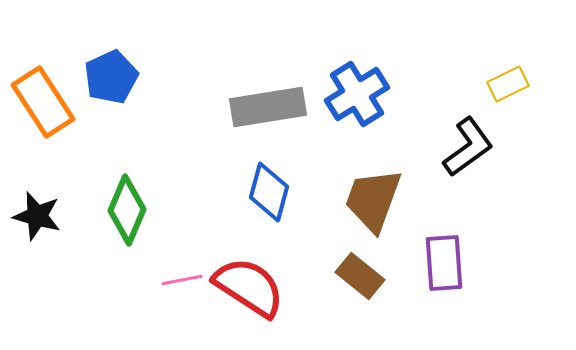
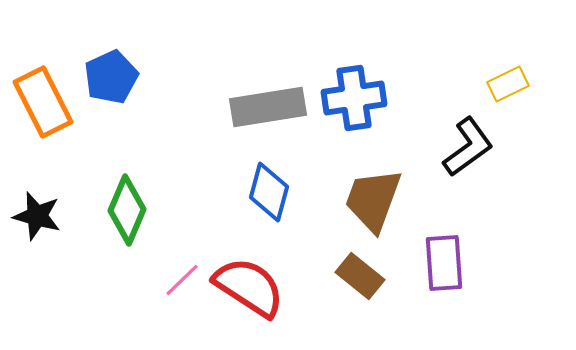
blue cross: moved 3 px left, 4 px down; rotated 24 degrees clockwise
orange rectangle: rotated 6 degrees clockwise
pink line: rotated 33 degrees counterclockwise
